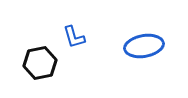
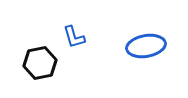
blue ellipse: moved 2 px right
